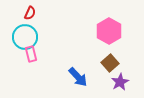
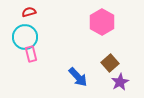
red semicircle: moved 1 px left, 1 px up; rotated 128 degrees counterclockwise
pink hexagon: moved 7 px left, 9 px up
